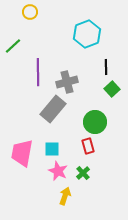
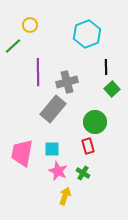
yellow circle: moved 13 px down
green cross: rotated 16 degrees counterclockwise
